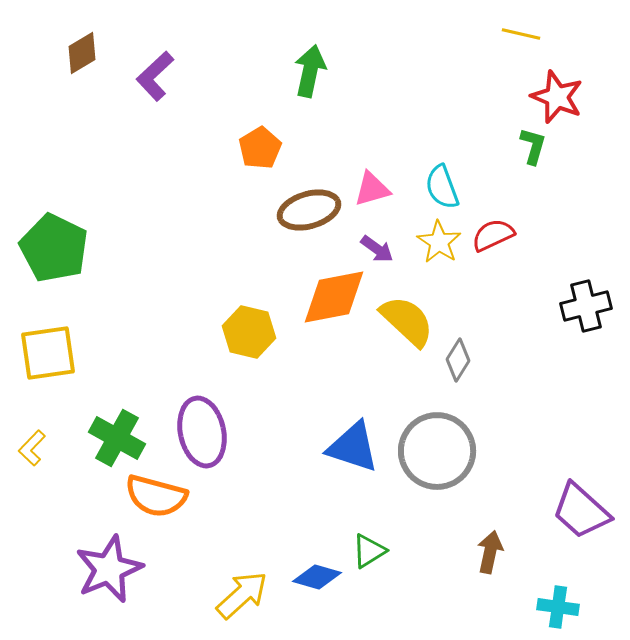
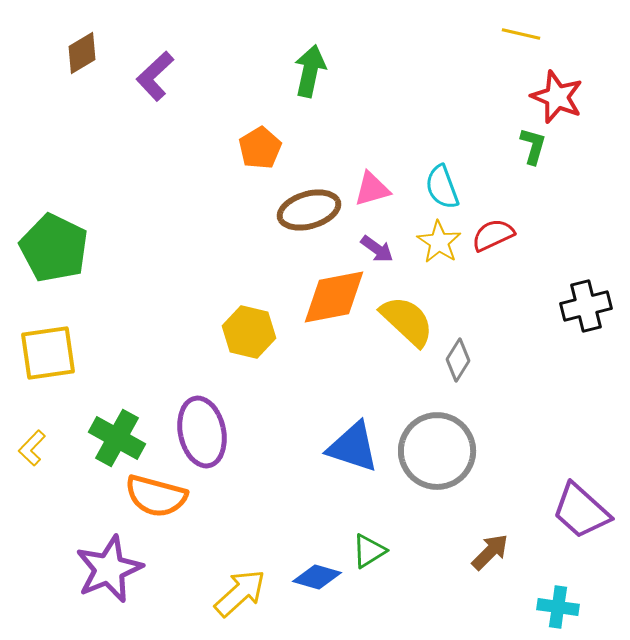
brown arrow: rotated 33 degrees clockwise
yellow arrow: moved 2 px left, 2 px up
